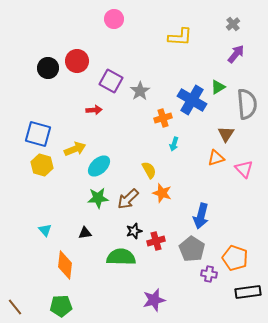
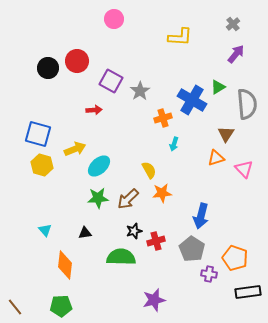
orange star: rotated 24 degrees counterclockwise
